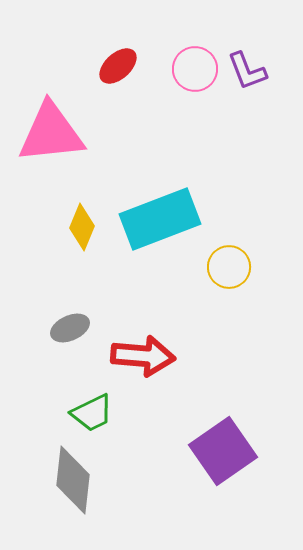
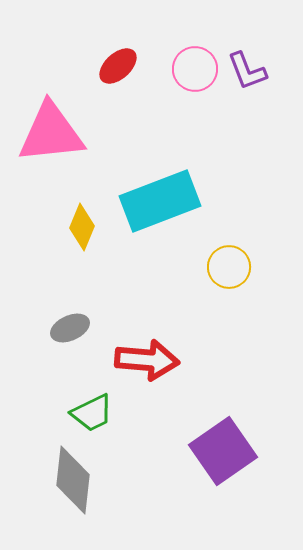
cyan rectangle: moved 18 px up
red arrow: moved 4 px right, 4 px down
